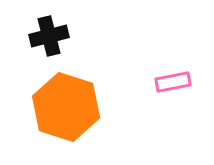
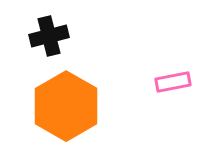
orange hexagon: moved 1 px up; rotated 12 degrees clockwise
